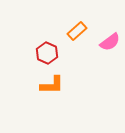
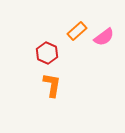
pink semicircle: moved 6 px left, 5 px up
orange L-shape: rotated 80 degrees counterclockwise
